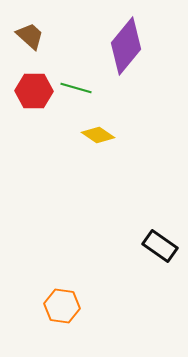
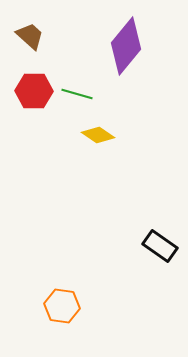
green line: moved 1 px right, 6 px down
